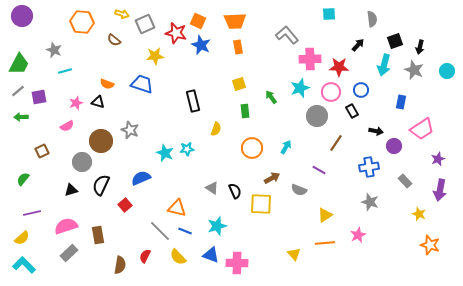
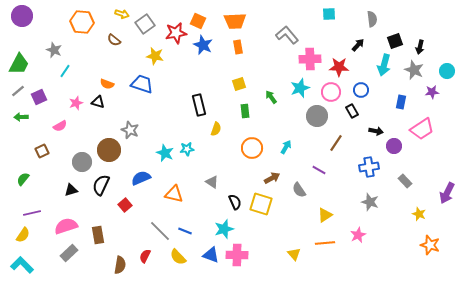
gray square at (145, 24): rotated 12 degrees counterclockwise
red star at (176, 33): rotated 25 degrees counterclockwise
blue star at (201, 45): moved 2 px right
yellow star at (155, 56): rotated 18 degrees clockwise
cyan line at (65, 71): rotated 40 degrees counterclockwise
purple square at (39, 97): rotated 14 degrees counterclockwise
black rectangle at (193, 101): moved 6 px right, 4 px down
pink semicircle at (67, 126): moved 7 px left
brown circle at (101, 141): moved 8 px right, 9 px down
purple star at (438, 159): moved 6 px left, 67 px up; rotated 16 degrees clockwise
gray triangle at (212, 188): moved 6 px up
gray semicircle at (299, 190): rotated 35 degrees clockwise
purple arrow at (440, 190): moved 7 px right, 3 px down; rotated 15 degrees clockwise
black semicircle at (235, 191): moved 11 px down
yellow square at (261, 204): rotated 15 degrees clockwise
orange triangle at (177, 208): moved 3 px left, 14 px up
cyan star at (217, 226): moved 7 px right, 3 px down
yellow semicircle at (22, 238): moved 1 px right, 3 px up; rotated 14 degrees counterclockwise
pink cross at (237, 263): moved 8 px up
cyan L-shape at (24, 265): moved 2 px left
